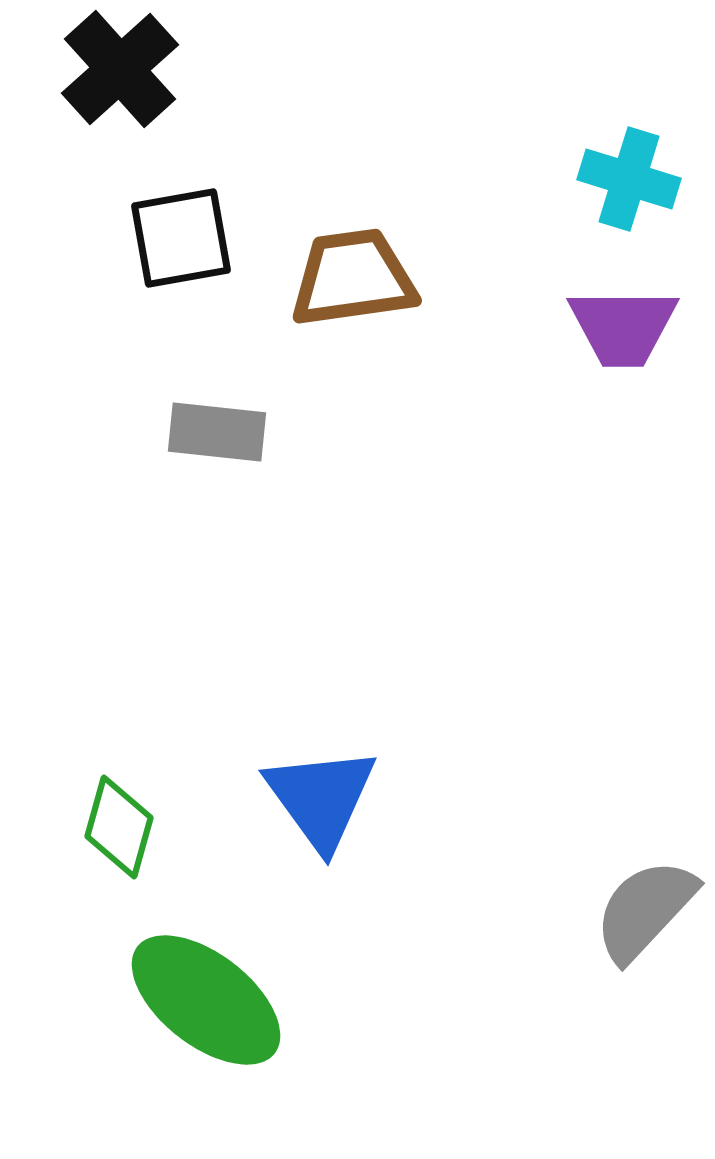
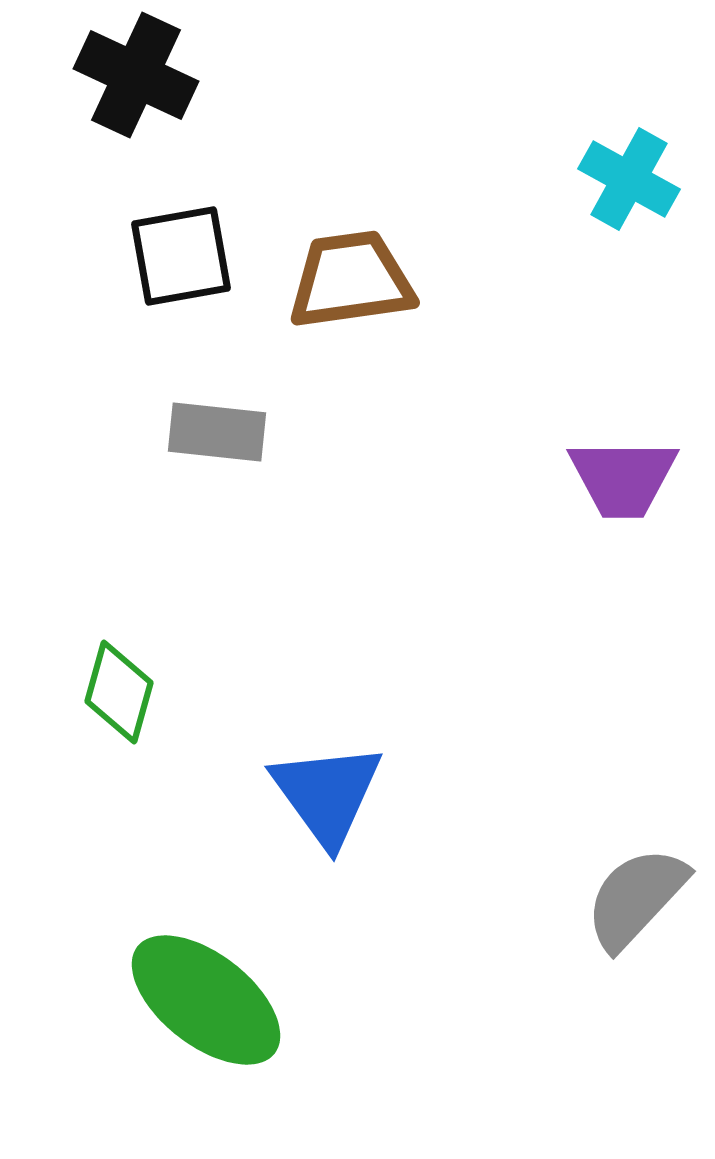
black cross: moved 16 px right, 6 px down; rotated 23 degrees counterclockwise
cyan cross: rotated 12 degrees clockwise
black square: moved 18 px down
brown trapezoid: moved 2 px left, 2 px down
purple trapezoid: moved 151 px down
blue triangle: moved 6 px right, 4 px up
green diamond: moved 135 px up
gray semicircle: moved 9 px left, 12 px up
